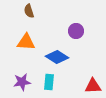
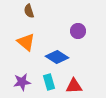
purple circle: moved 2 px right
orange triangle: rotated 36 degrees clockwise
cyan rectangle: rotated 21 degrees counterclockwise
red triangle: moved 19 px left
